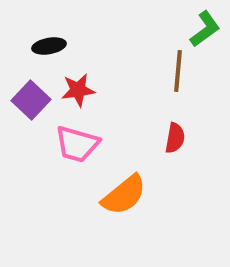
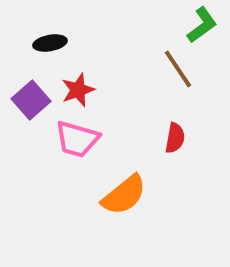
green L-shape: moved 3 px left, 4 px up
black ellipse: moved 1 px right, 3 px up
brown line: moved 2 px up; rotated 39 degrees counterclockwise
red star: rotated 12 degrees counterclockwise
purple square: rotated 6 degrees clockwise
pink trapezoid: moved 5 px up
